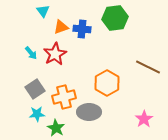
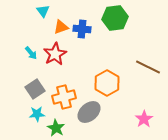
gray ellipse: rotated 40 degrees counterclockwise
